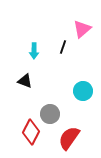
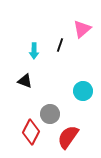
black line: moved 3 px left, 2 px up
red semicircle: moved 1 px left, 1 px up
